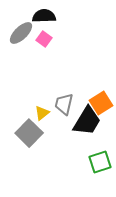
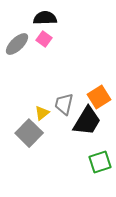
black semicircle: moved 1 px right, 2 px down
gray ellipse: moved 4 px left, 11 px down
orange square: moved 2 px left, 6 px up
